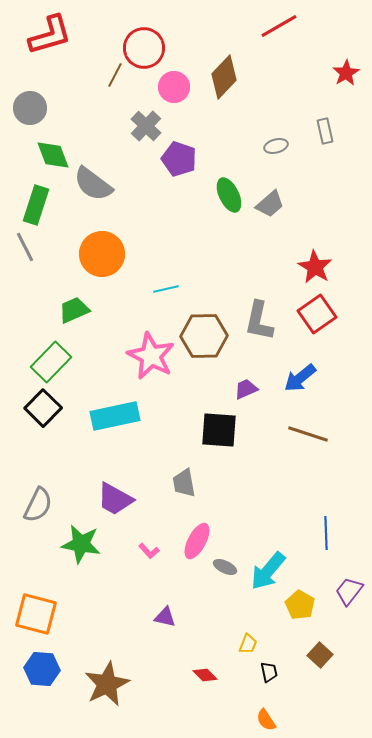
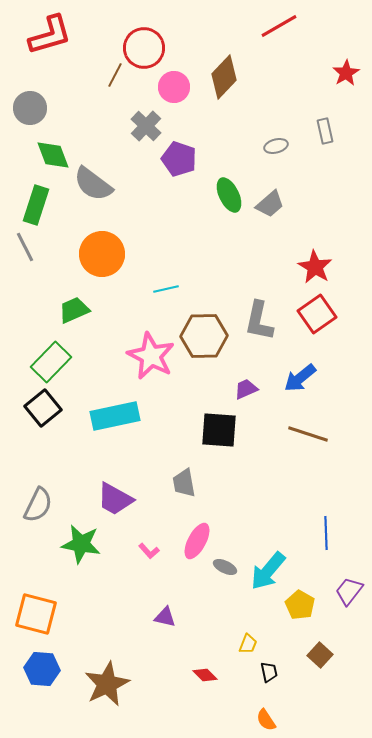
black square at (43, 408): rotated 6 degrees clockwise
